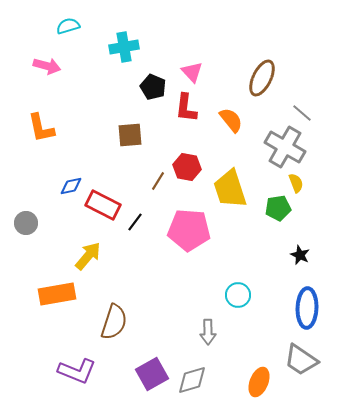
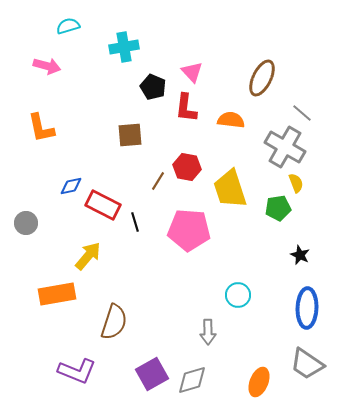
orange semicircle: rotated 44 degrees counterclockwise
black line: rotated 54 degrees counterclockwise
gray trapezoid: moved 6 px right, 4 px down
